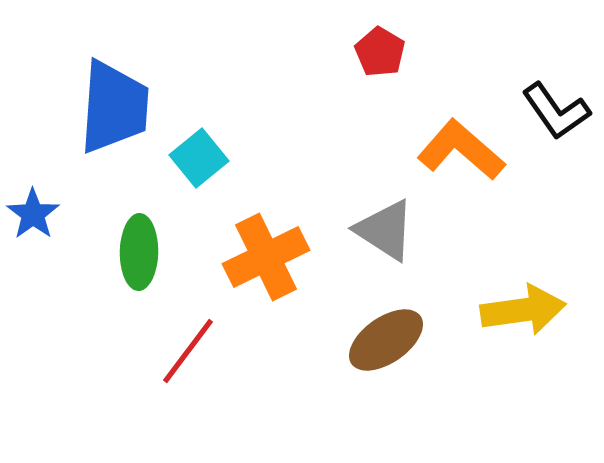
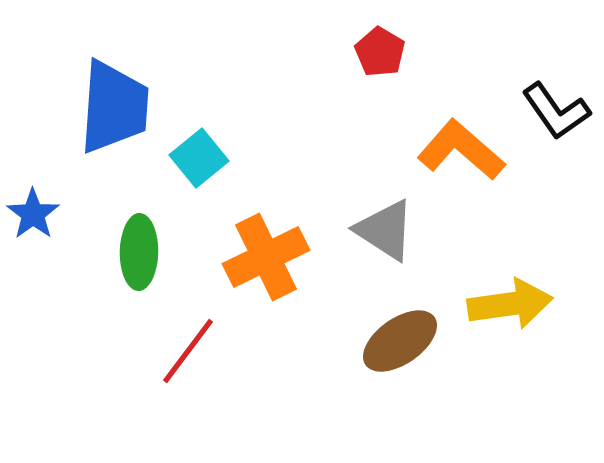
yellow arrow: moved 13 px left, 6 px up
brown ellipse: moved 14 px right, 1 px down
